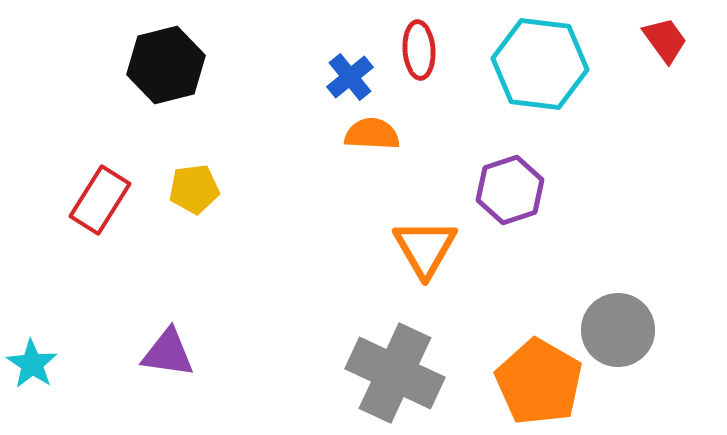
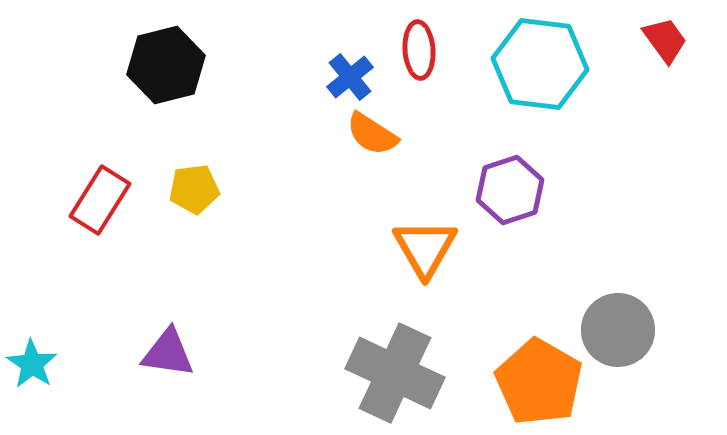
orange semicircle: rotated 150 degrees counterclockwise
